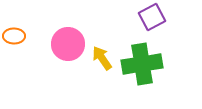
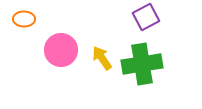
purple square: moved 6 px left
orange ellipse: moved 10 px right, 17 px up
pink circle: moved 7 px left, 6 px down
